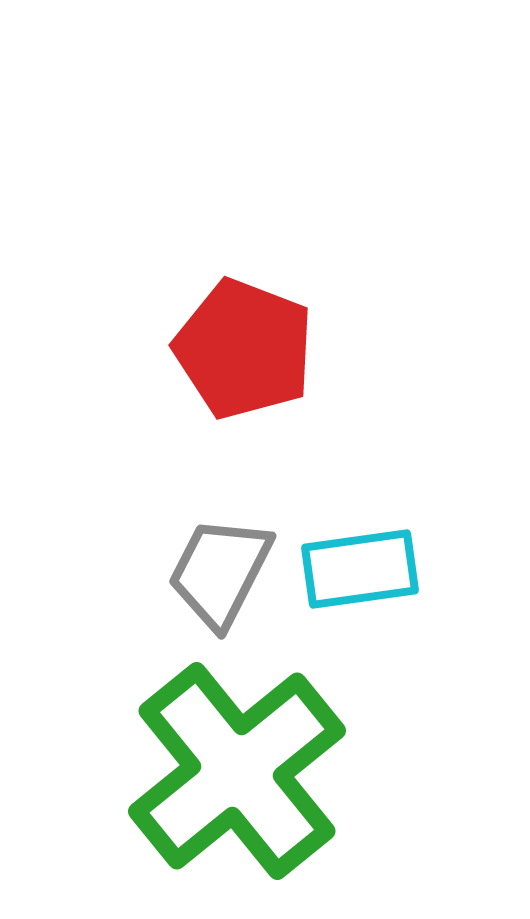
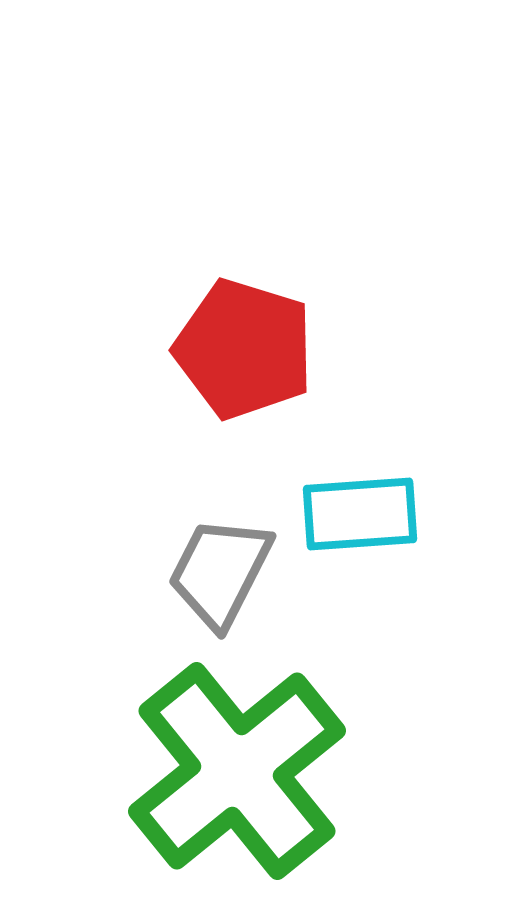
red pentagon: rotated 4 degrees counterclockwise
cyan rectangle: moved 55 px up; rotated 4 degrees clockwise
